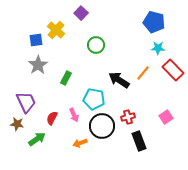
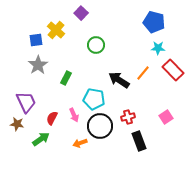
black circle: moved 2 px left
green arrow: moved 4 px right
